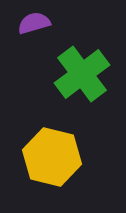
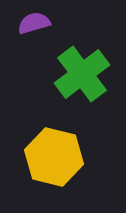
yellow hexagon: moved 2 px right
